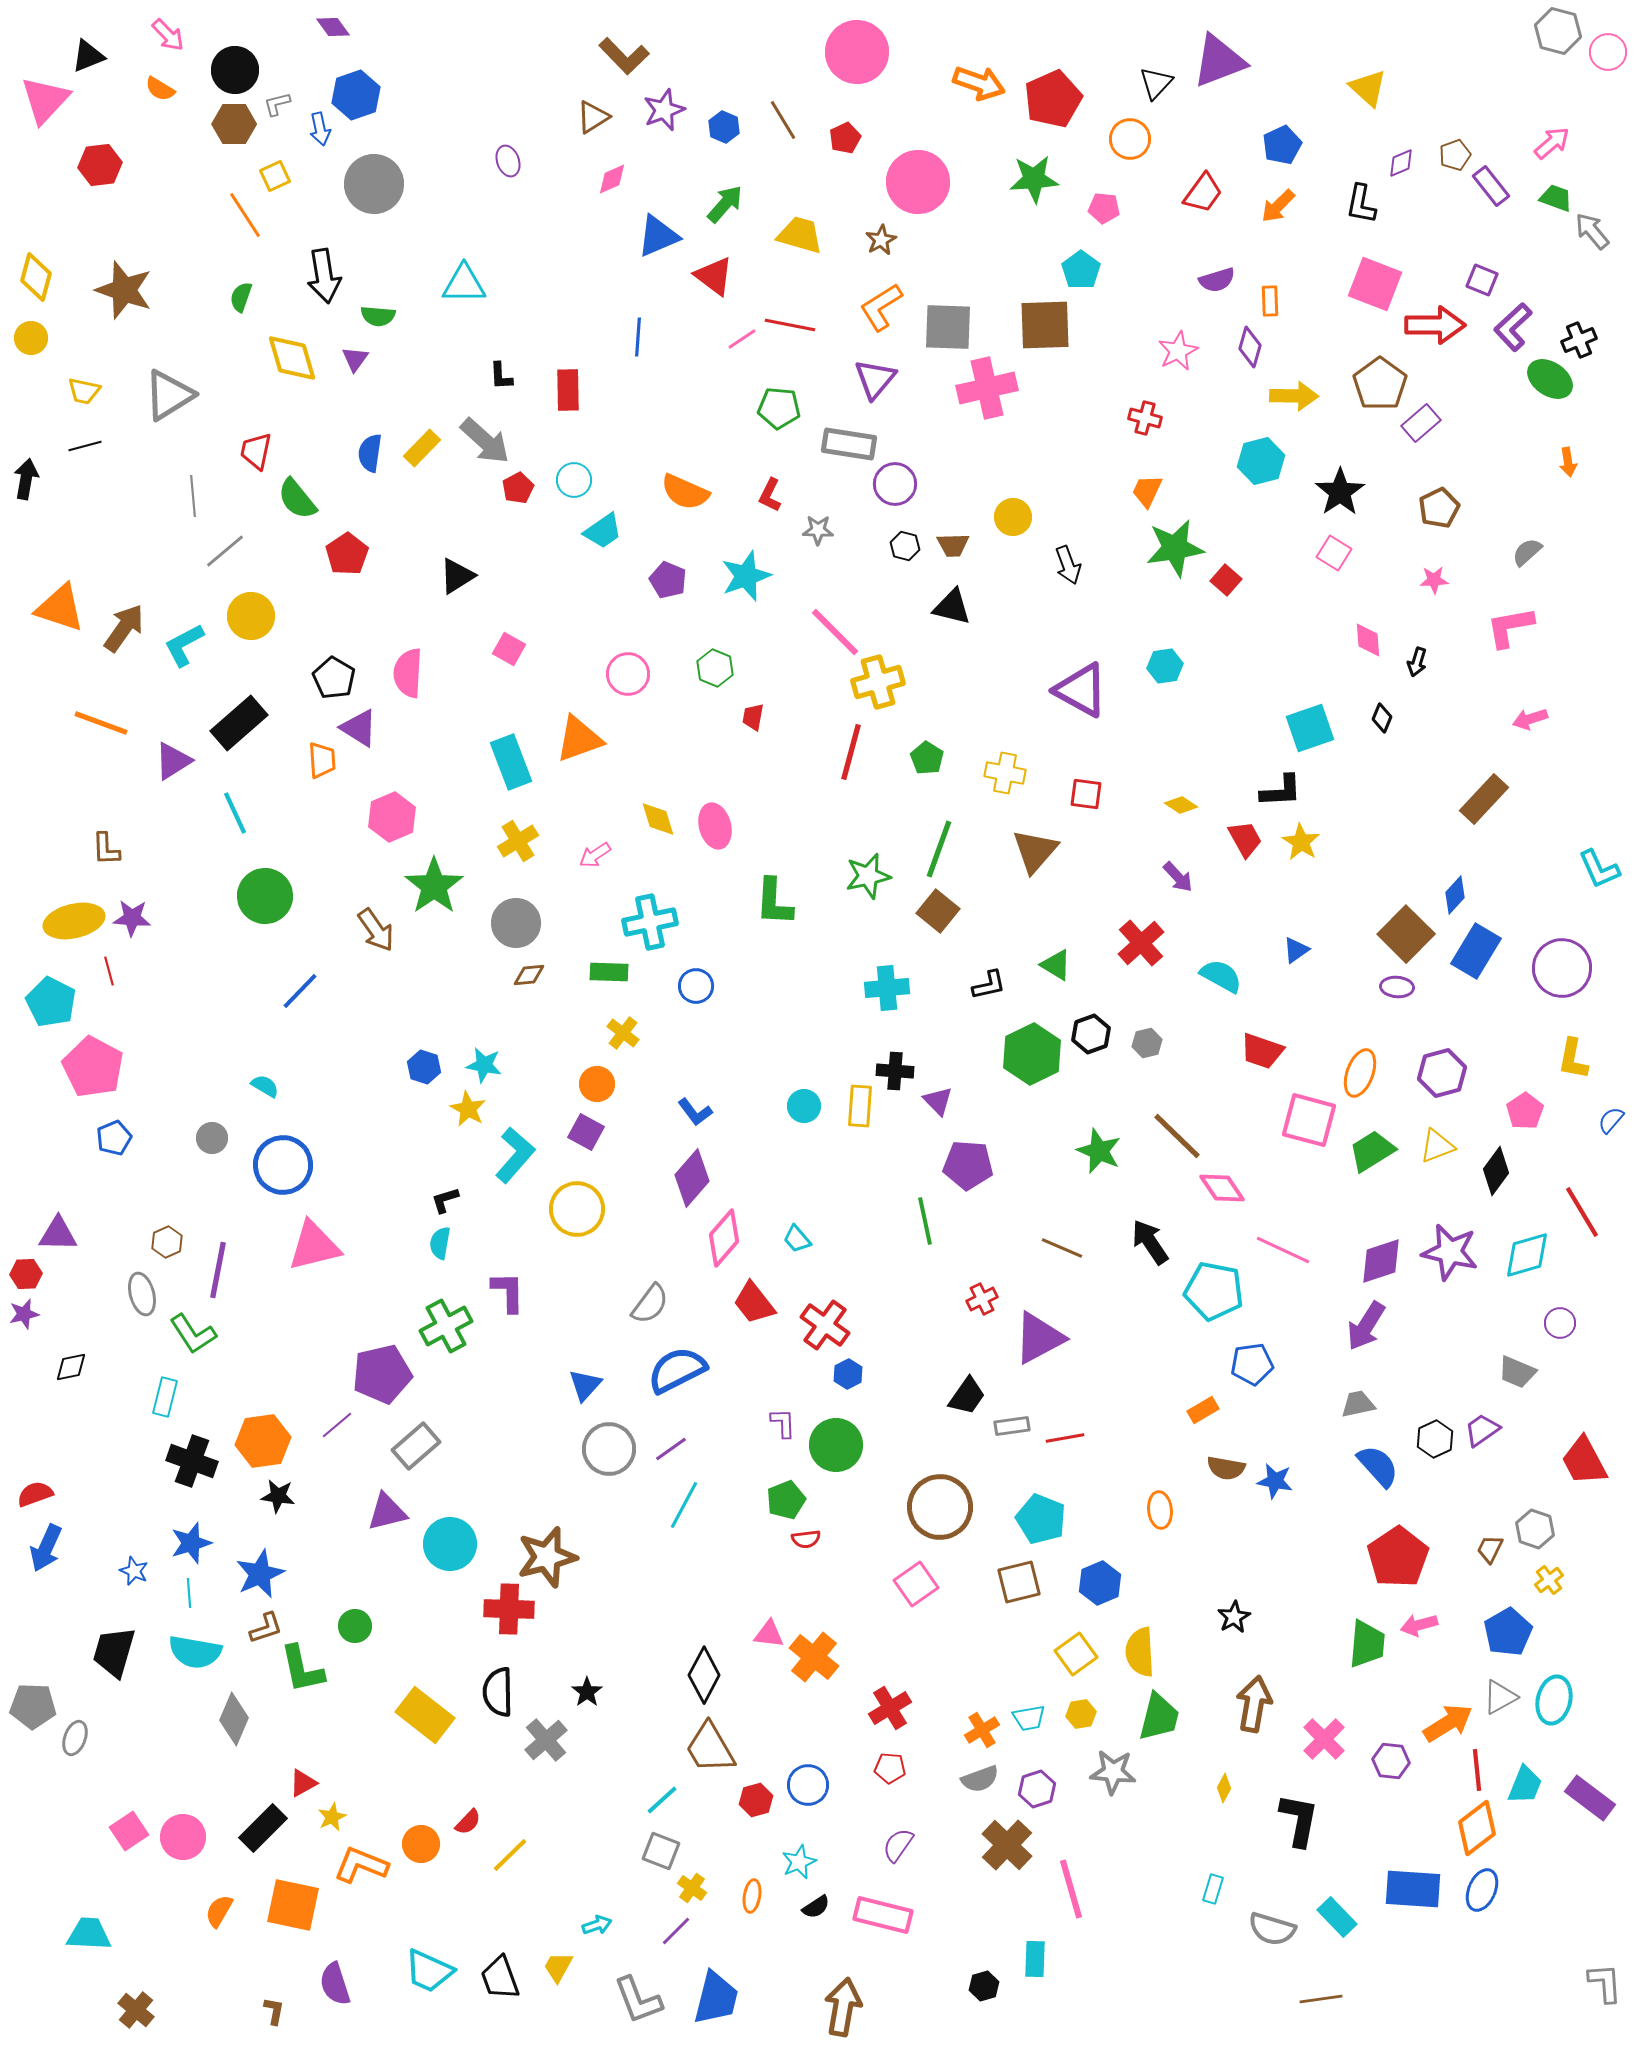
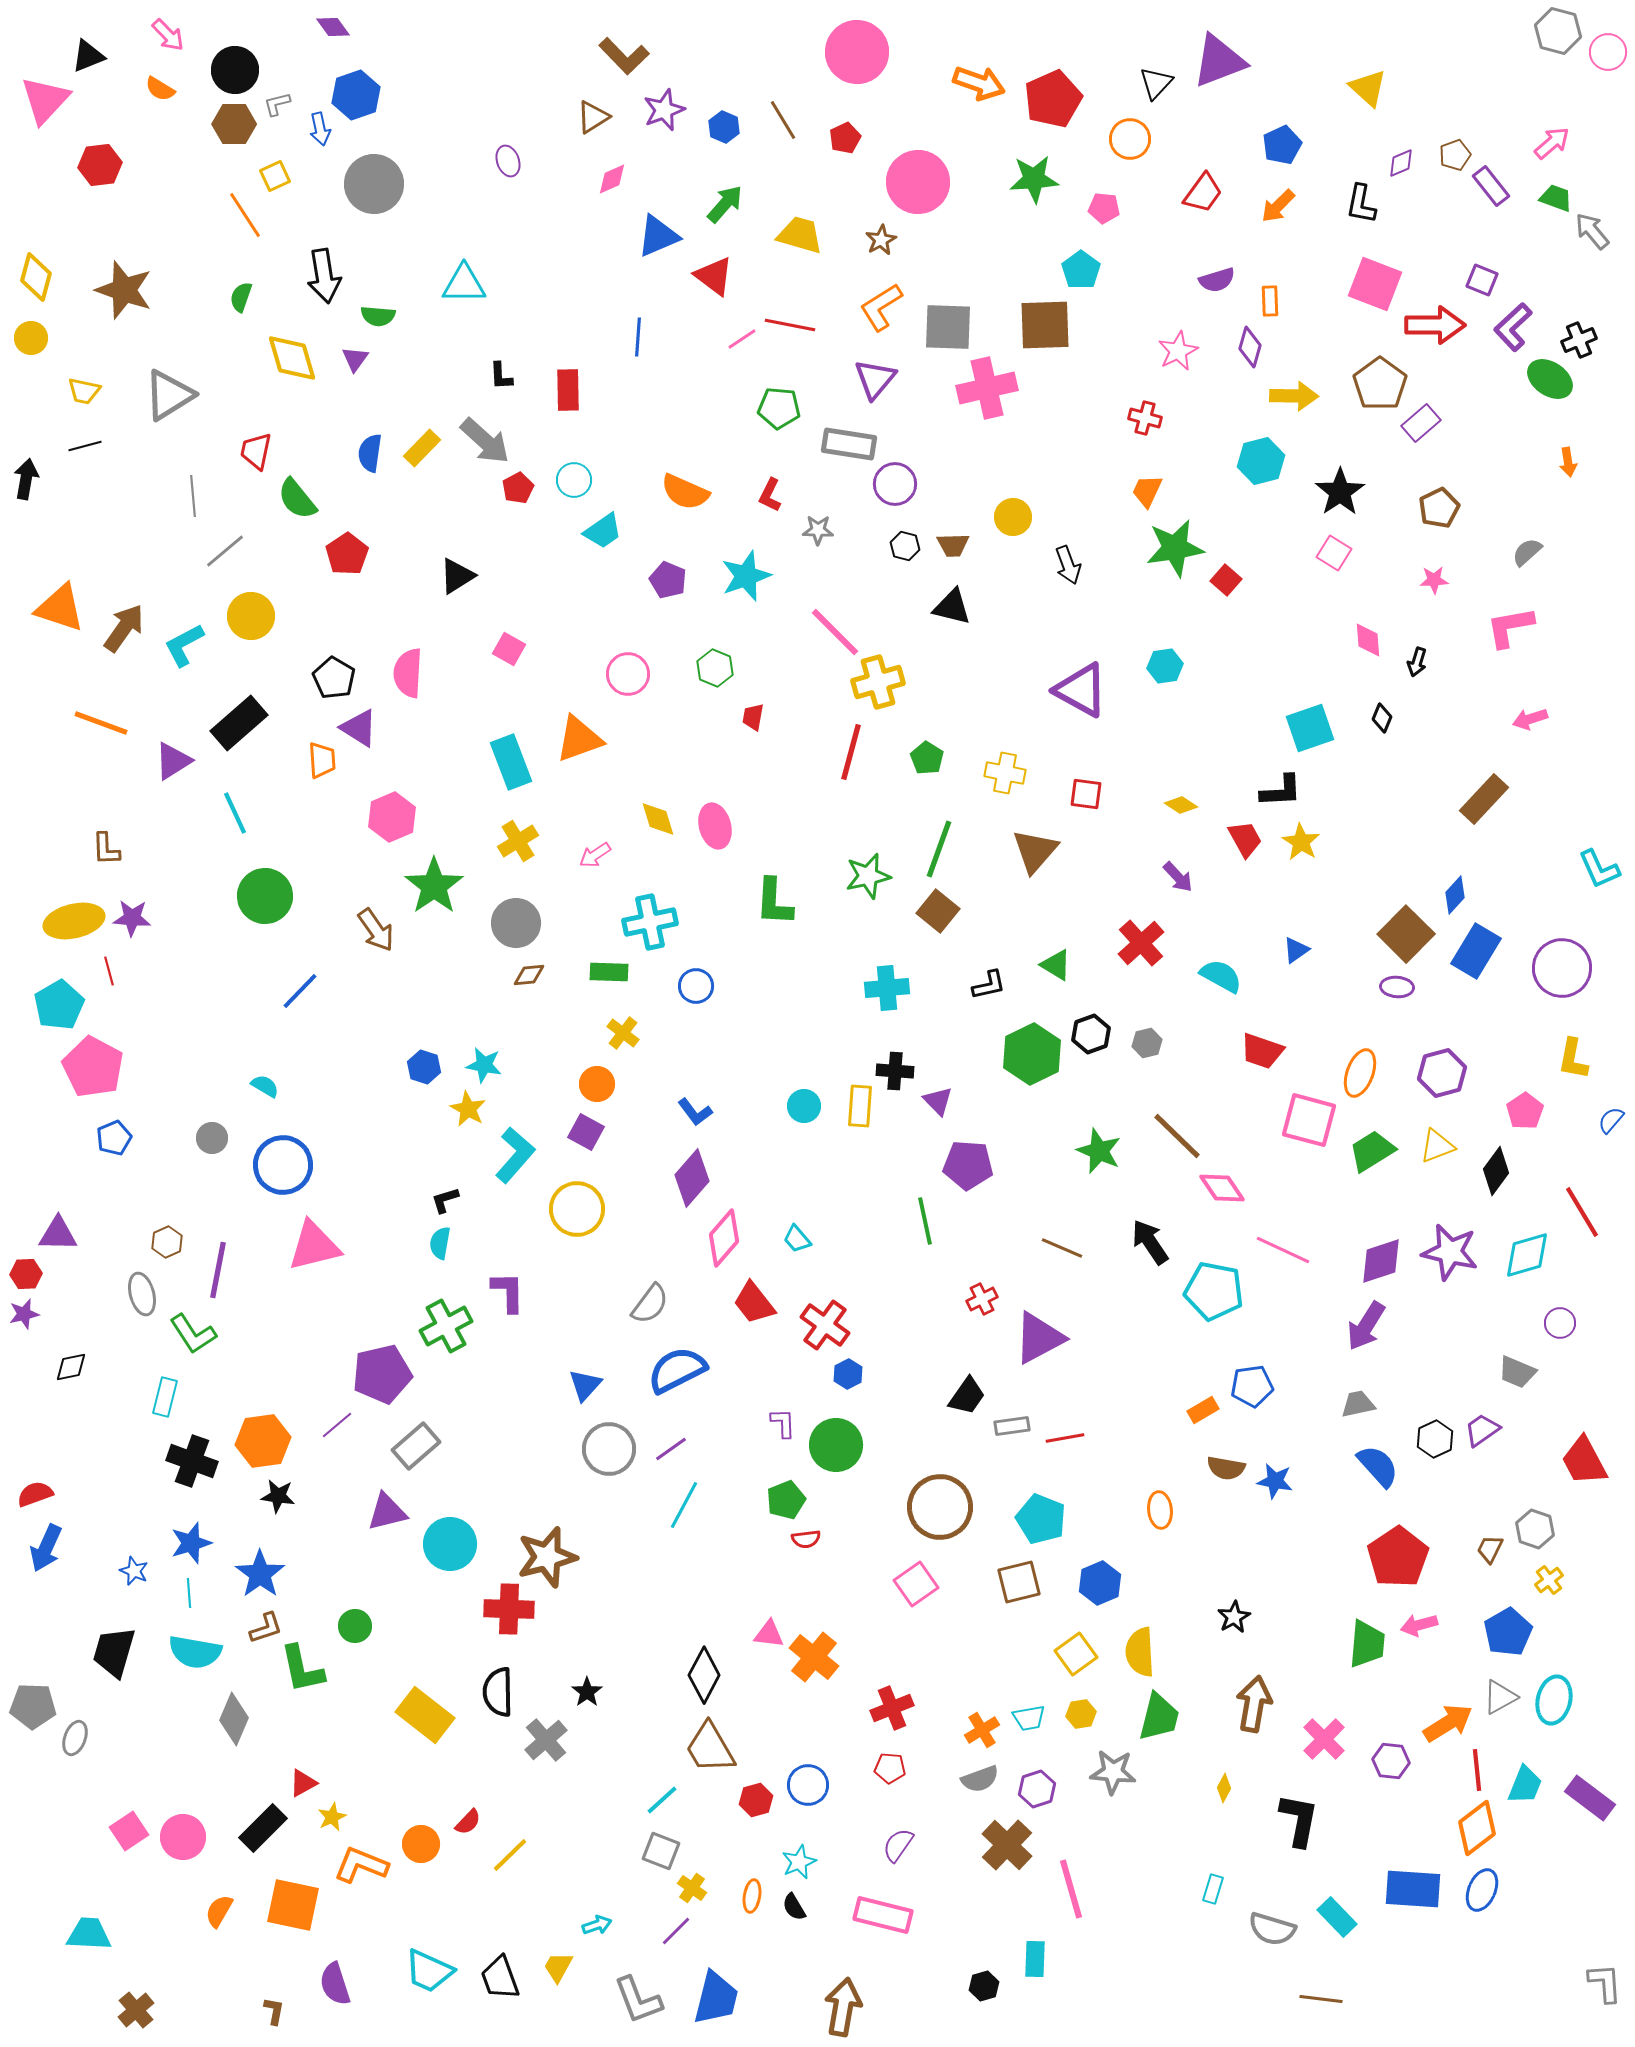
cyan pentagon at (51, 1002): moved 8 px right, 3 px down; rotated 15 degrees clockwise
blue pentagon at (1252, 1364): moved 22 px down
blue star at (260, 1574): rotated 12 degrees counterclockwise
red cross at (890, 1708): moved 2 px right; rotated 9 degrees clockwise
black semicircle at (816, 1907): moved 22 px left; rotated 92 degrees clockwise
brown line at (1321, 1999): rotated 15 degrees clockwise
brown cross at (136, 2010): rotated 9 degrees clockwise
